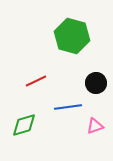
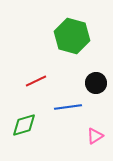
pink triangle: moved 10 px down; rotated 12 degrees counterclockwise
